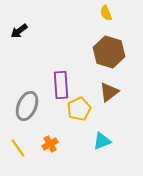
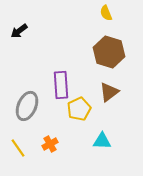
cyan triangle: rotated 24 degrees clockwise
